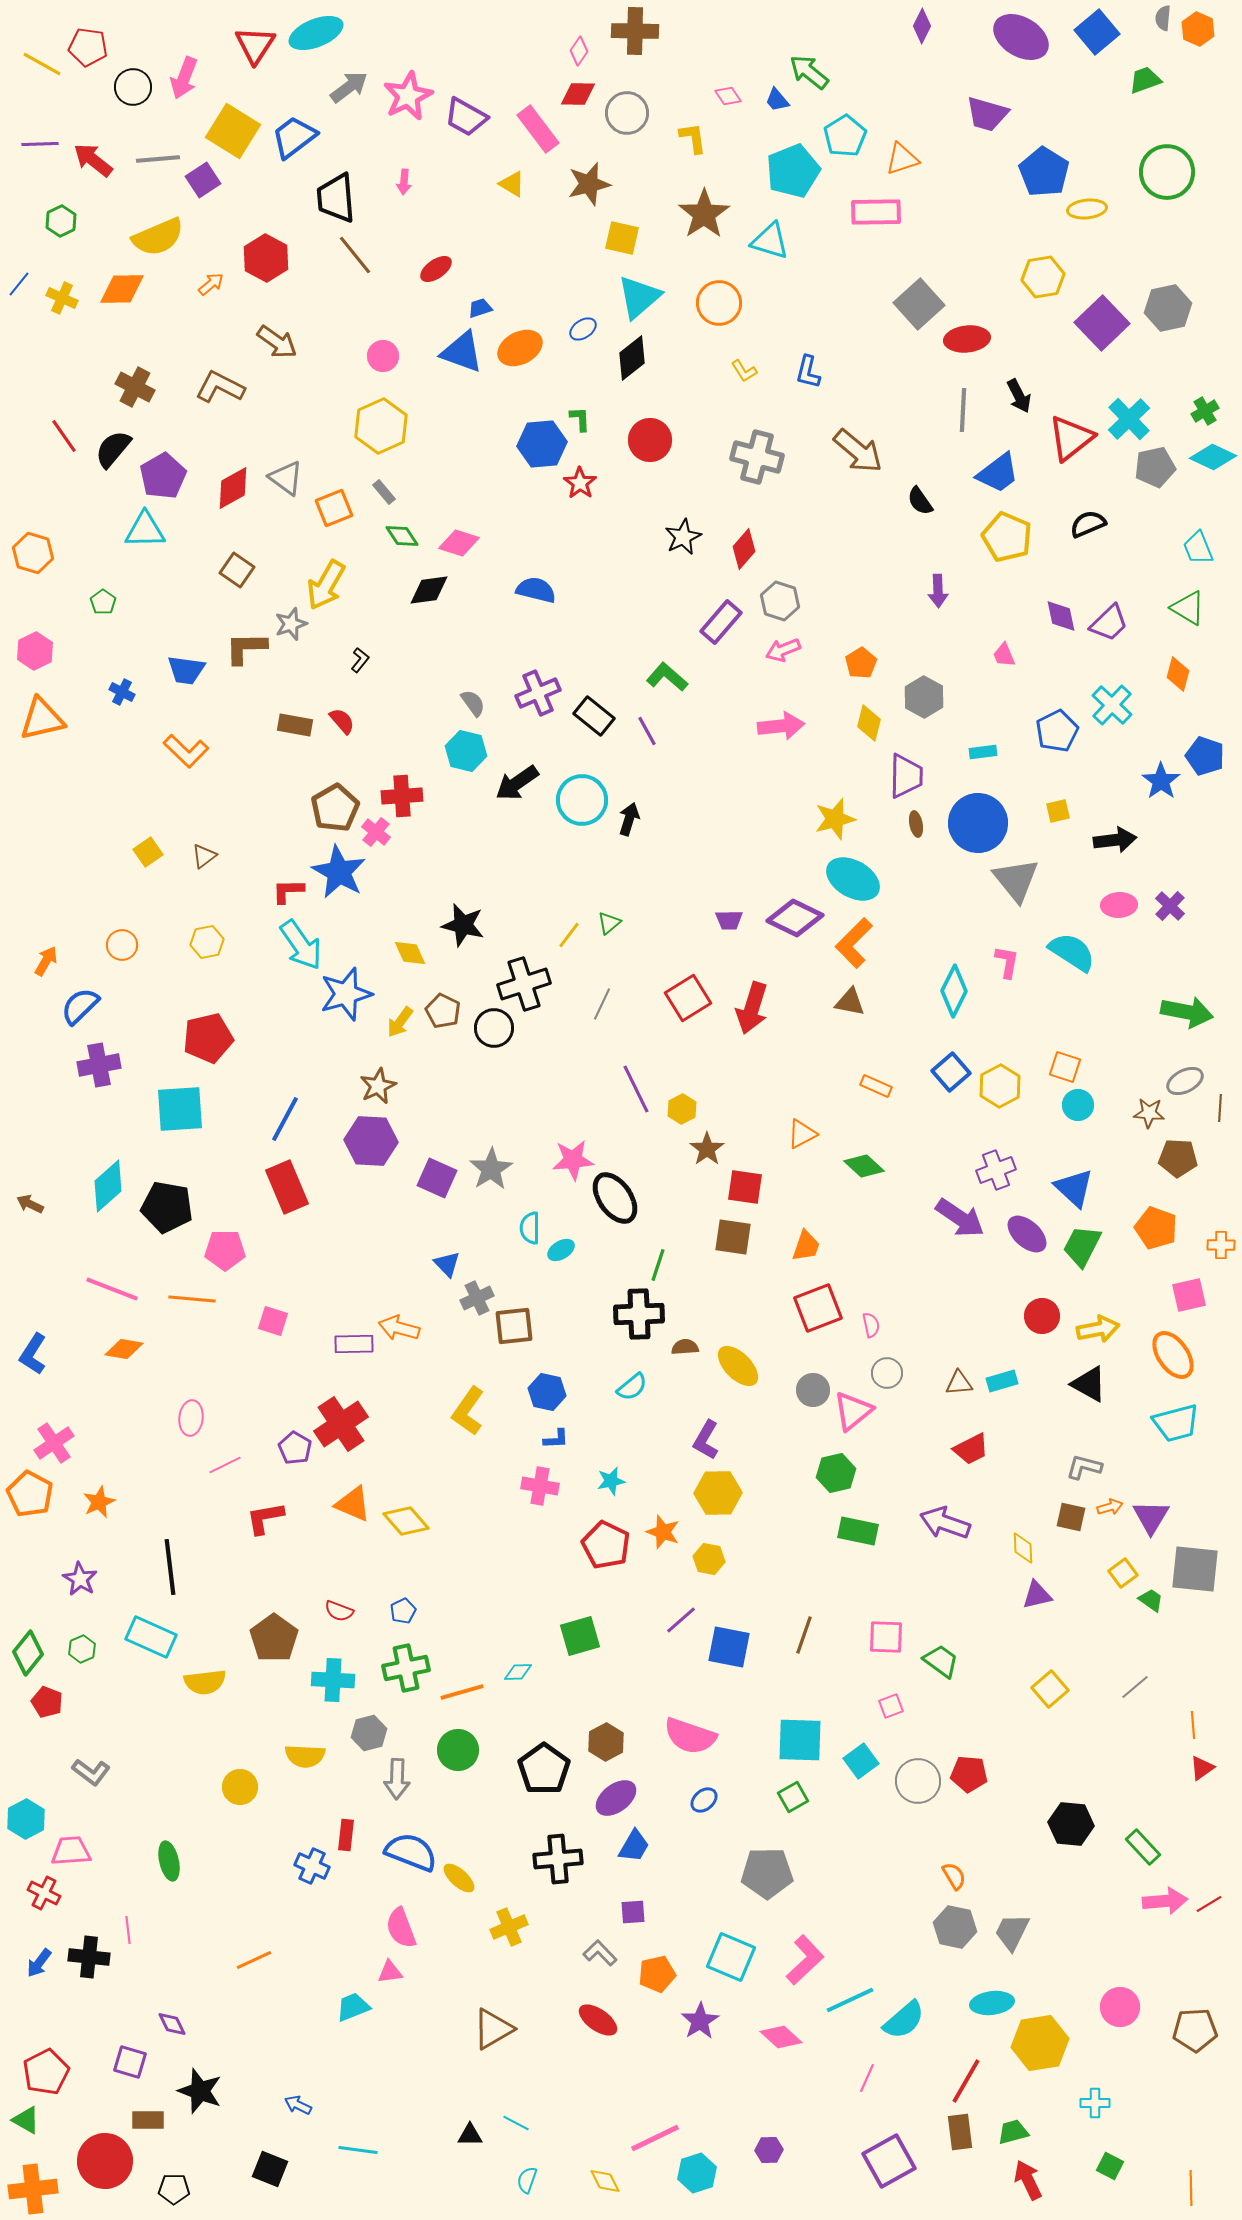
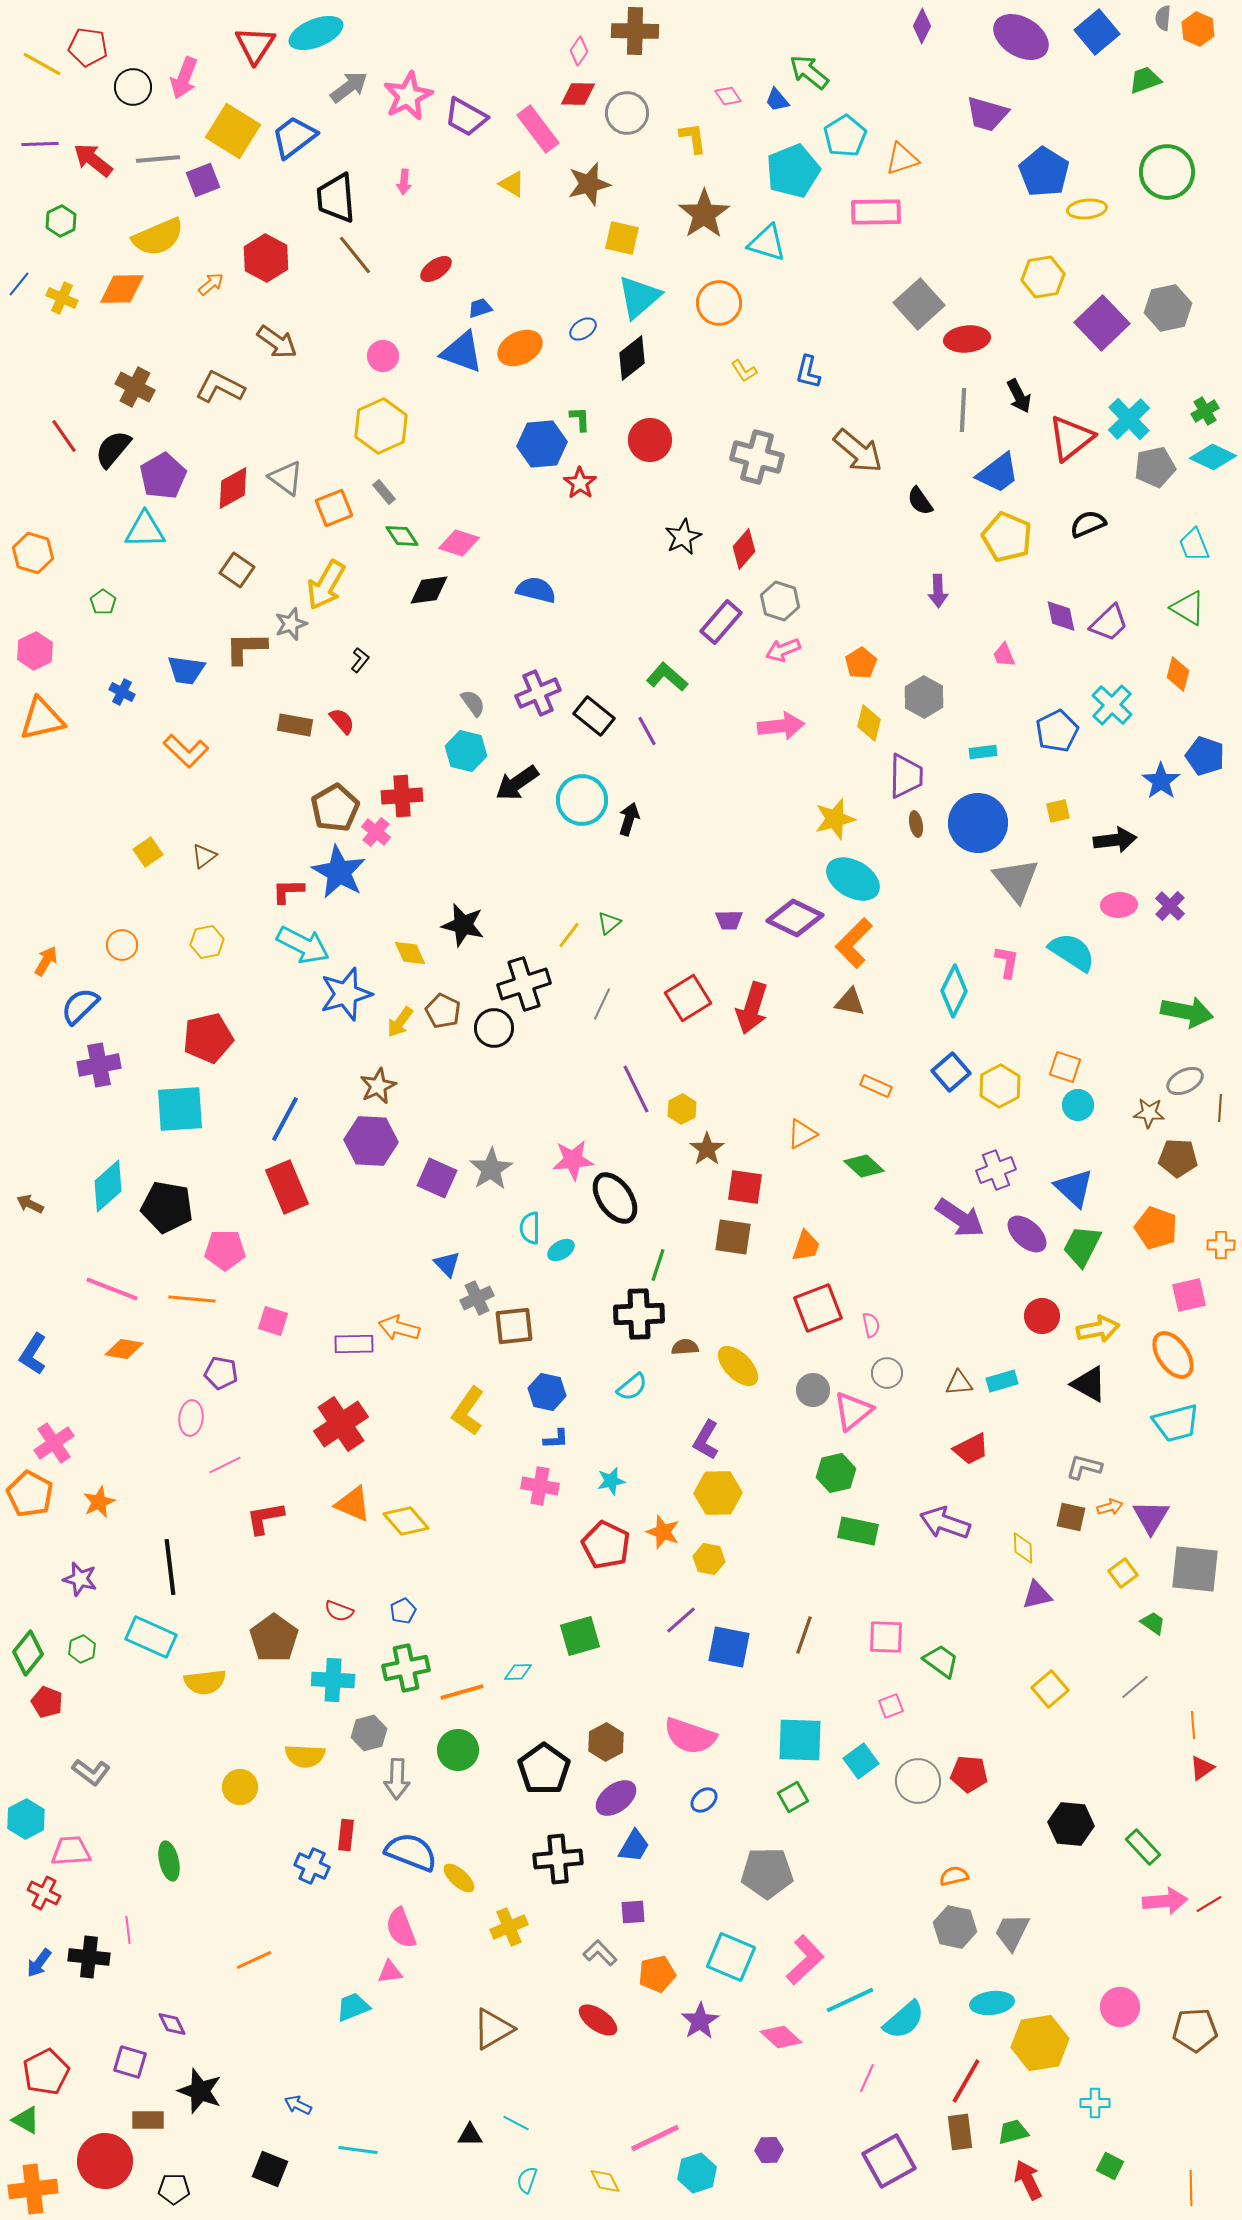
purple square at (203, 180): rotated 12 degrees clockwise
cyan triangle at (770, 241): moved 3 px left, 2 px down
cyan trapezoid at (1198, 548): moved 4 px left, 3 px up
cyan arrow at (301, 945): moved 2 px right; rotated 28 degrees counterclockwise
purple pentagon at (295, 1448): moved 74 px left, 75 px up; rotated 20 degrees counterclockwise
purple star at (80, 1579): rotated 16 degrees counterclockwise
green trapezoid at (1151, 1600): moved 2 px right, 23 px down
orange semicircle at (954, 1876): rotated 72 degrees counterclockwise
